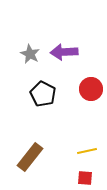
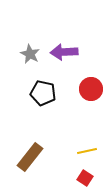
black pentagon: moved 1 px up; rotated 15 degrees counterclockwise
red square: rotated 28 degrees clockwise
